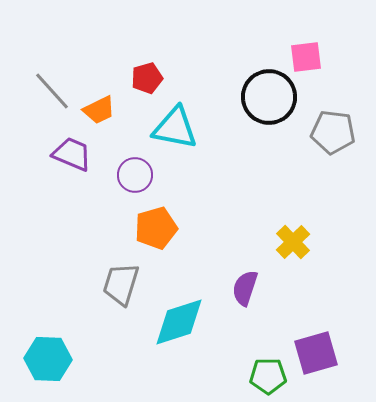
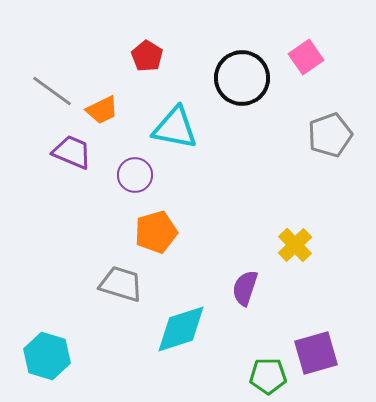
pink square: rotated 28 degrees counterclockwise
red pentagon: moved 22 px up; rotated 24 degrees counterclockwise
gray line: rotated 12 degrees counterclockwise
black circle: moved 27 px left, 19 px up
orange trapezoid: moved 3 px right
gray pentagon: moved 3 px left, 3 px down; rotated 27 degrees counterclockwise
purple trapezoid: moved 2 px up
orange pentagon: moved 4 px down
yellow cross: moved 2 px right, 3 px down
gray trapezoid: rotated 90 degrees clockwise
cyan diamond: moved 2 px right, 7 px down
cyan hexagon: moved 1 px left, 3 px up; rotated 15 degrees clockwise
